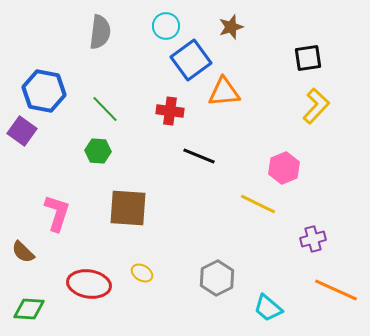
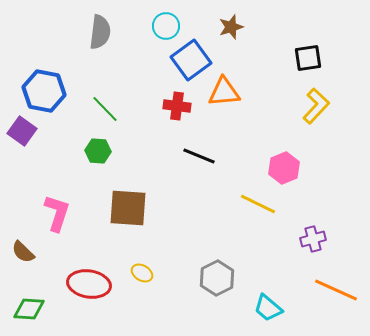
red cross: moved 7 px right, 5 px up
